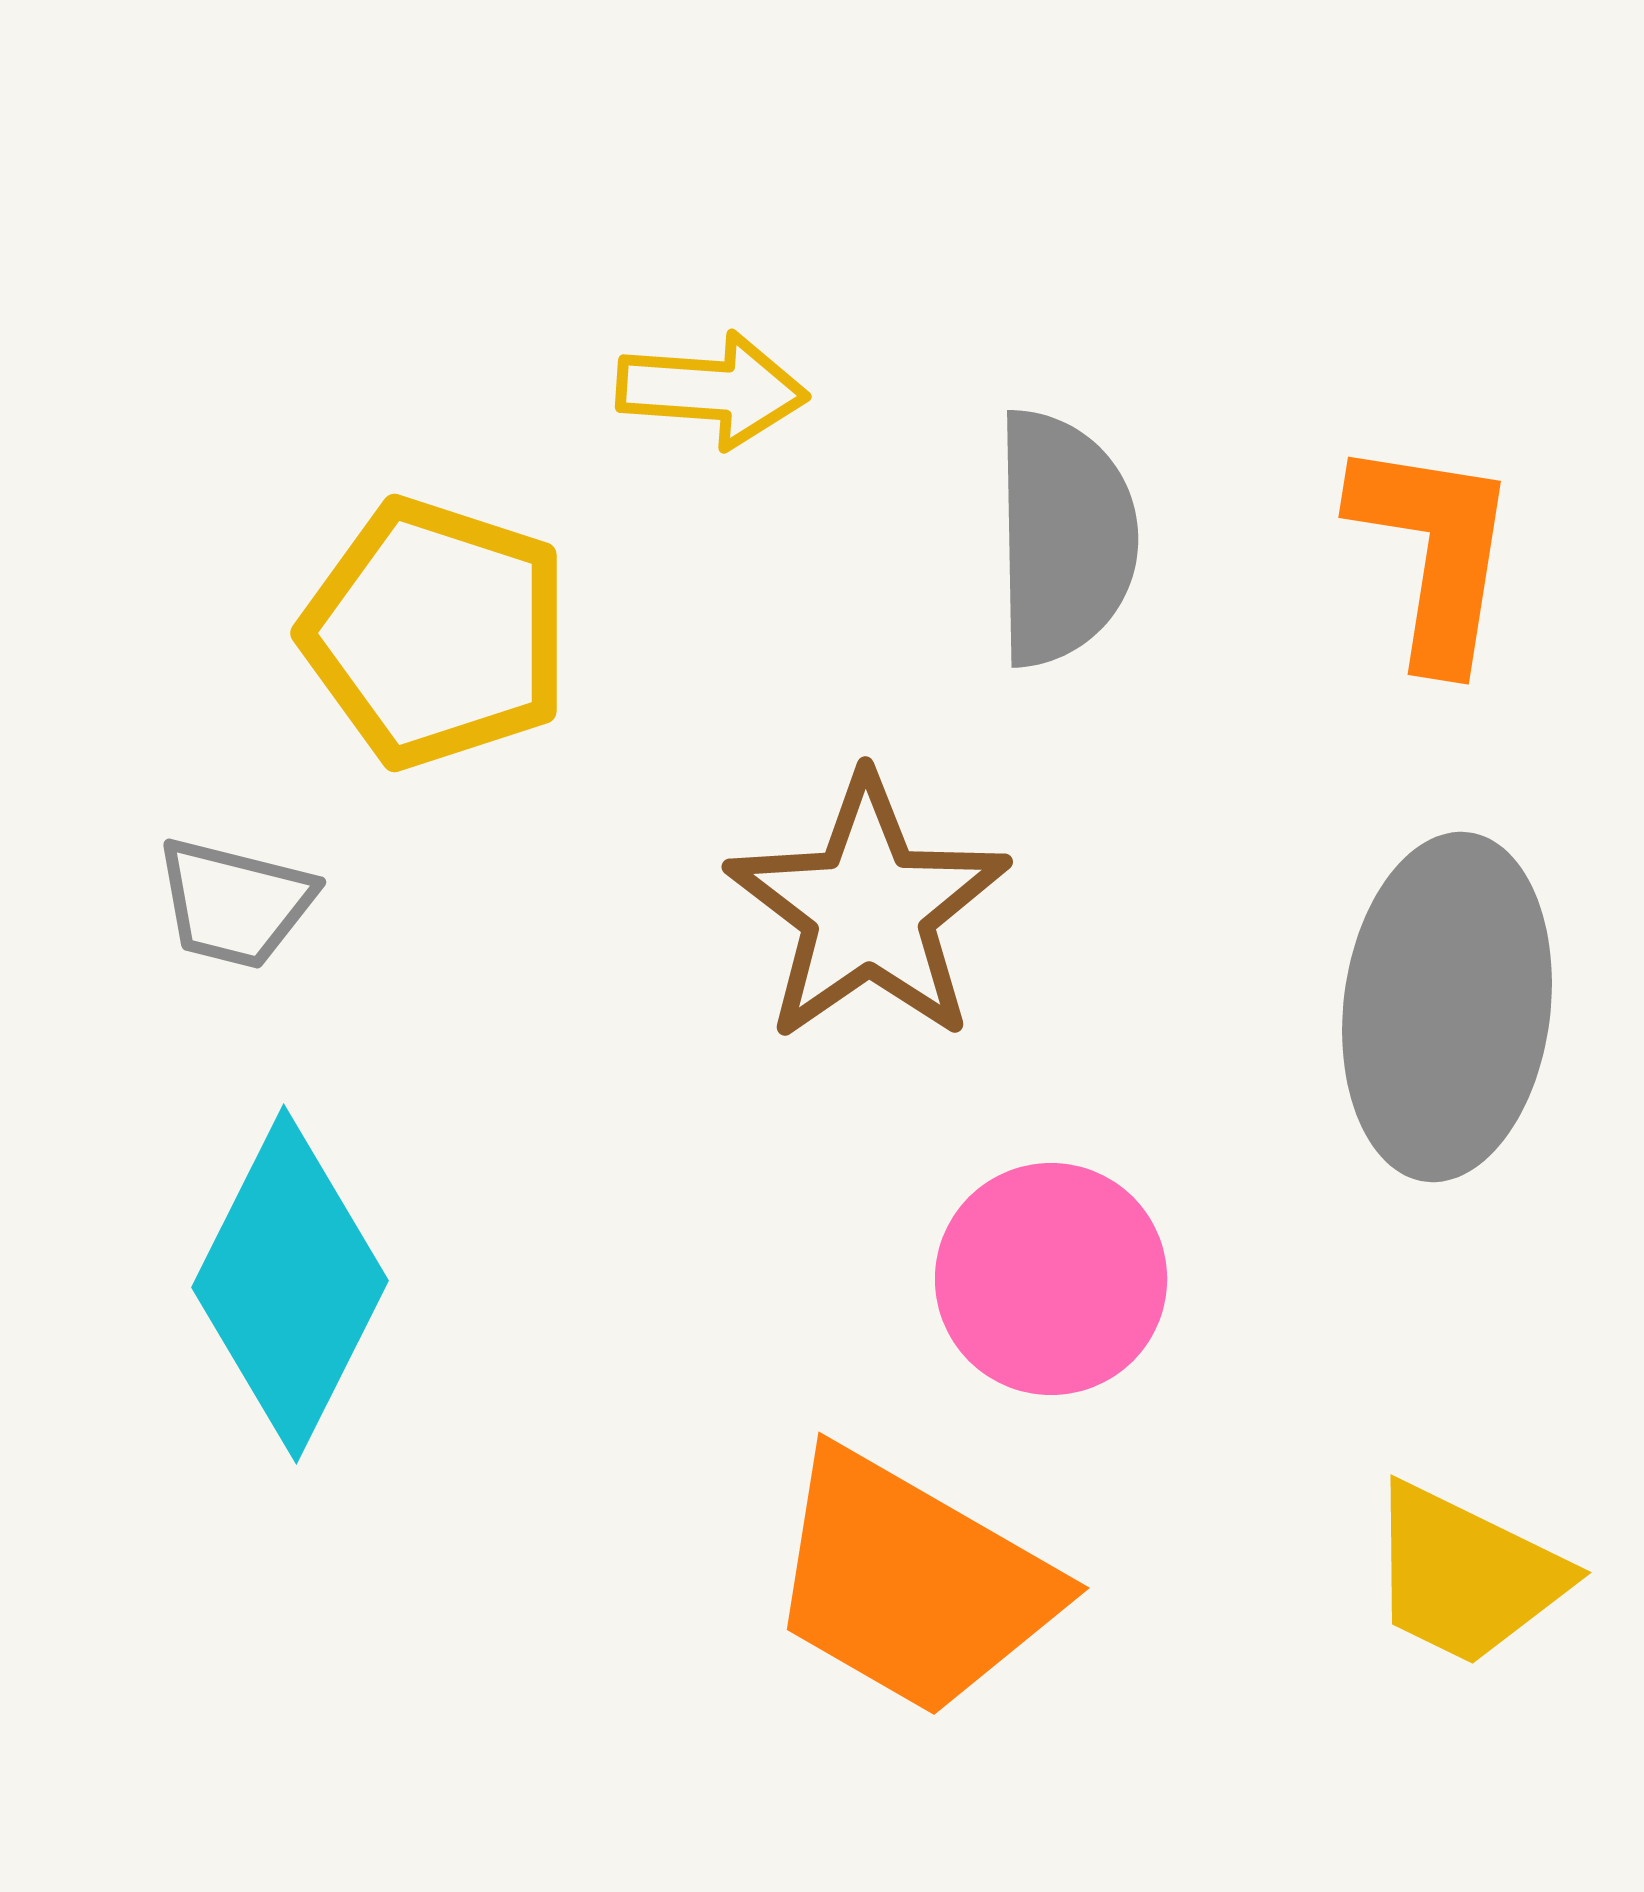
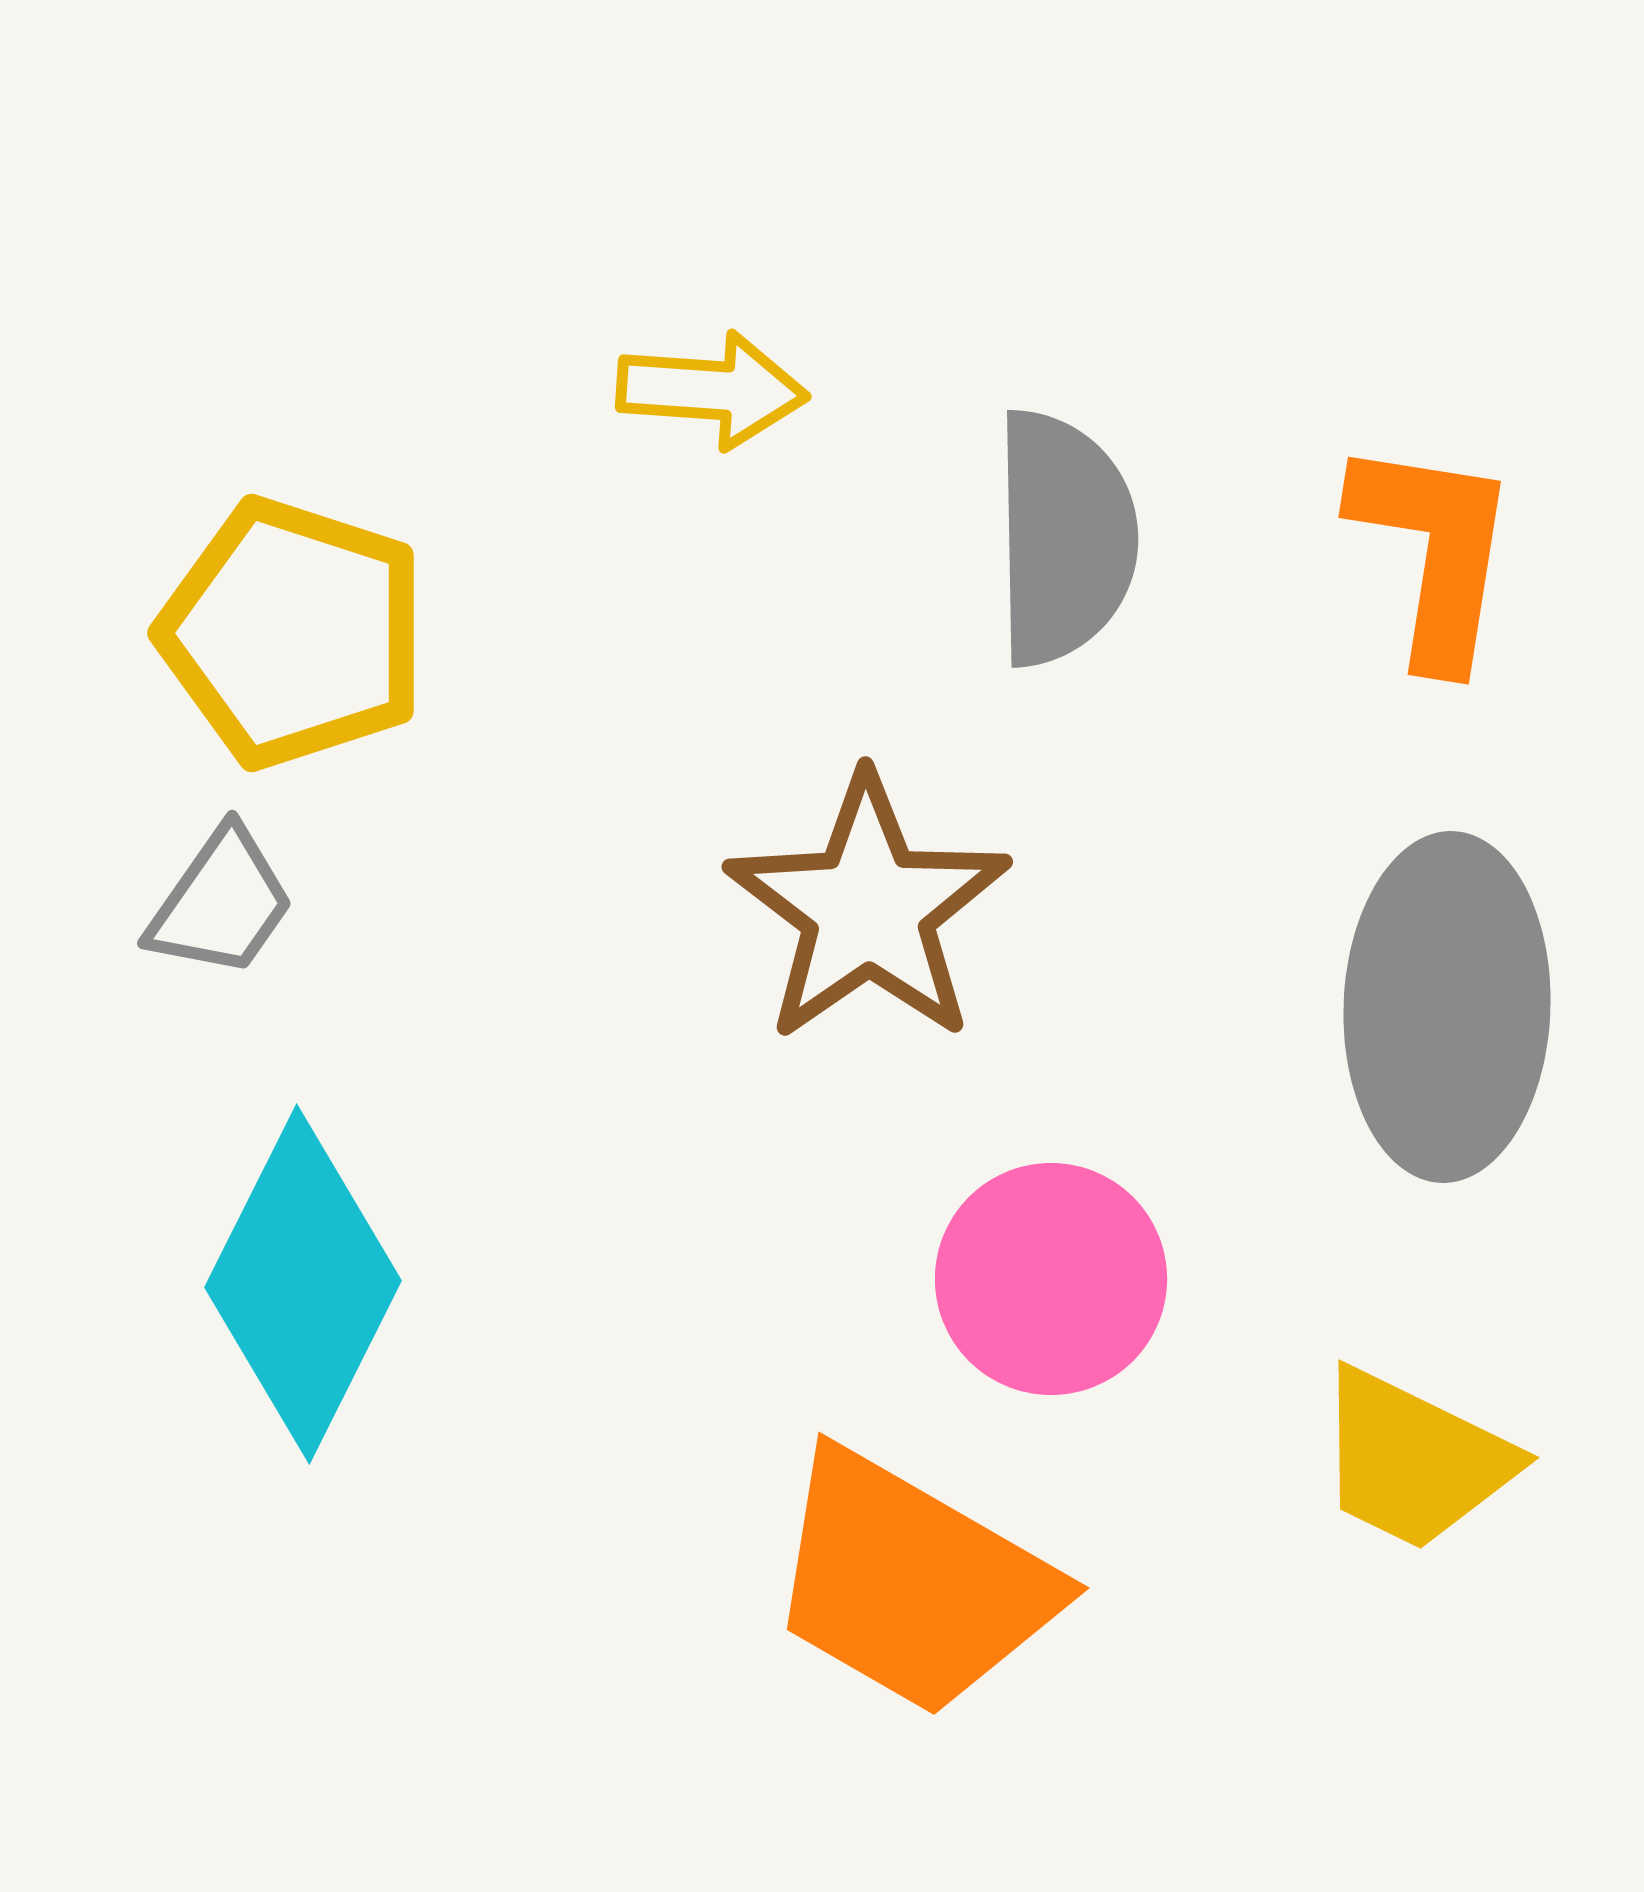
yellow pentagon: moved 143 px left
gray trapezoid: moved 14 px left; rotated 69 degrees counterclockwise
gray ellipse: rotated 5 degrees counterclockwise
cyan diamond: moved 13 px right
yellow trapezoid: moved 52 px left, 115 px up
